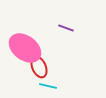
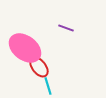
red ellipse: rotated 15 degrees counterclockwise
cyan line: rotated 60 degrees clockwise
